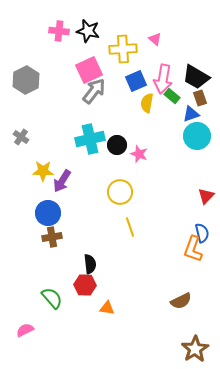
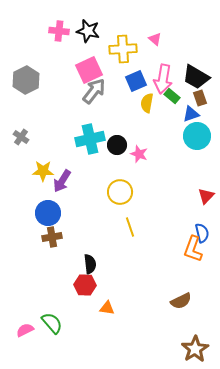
green semicircle: moved 25 px down
